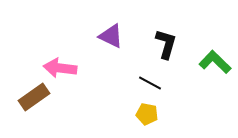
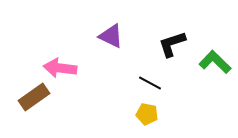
black L-shape: moved 6 px right; rotated 124 degrees counterclockwise
